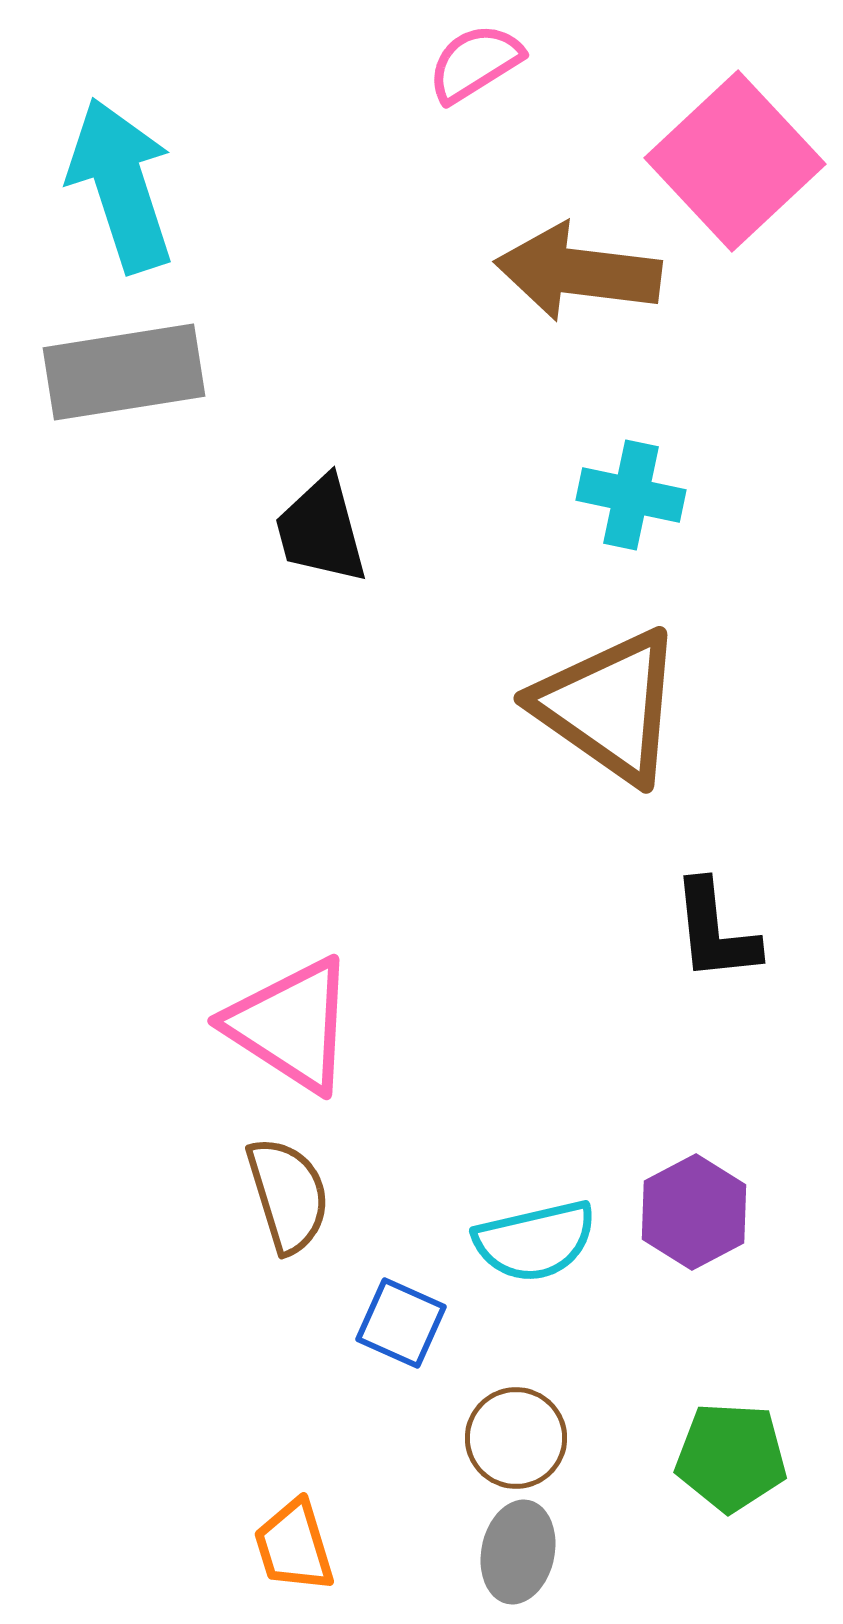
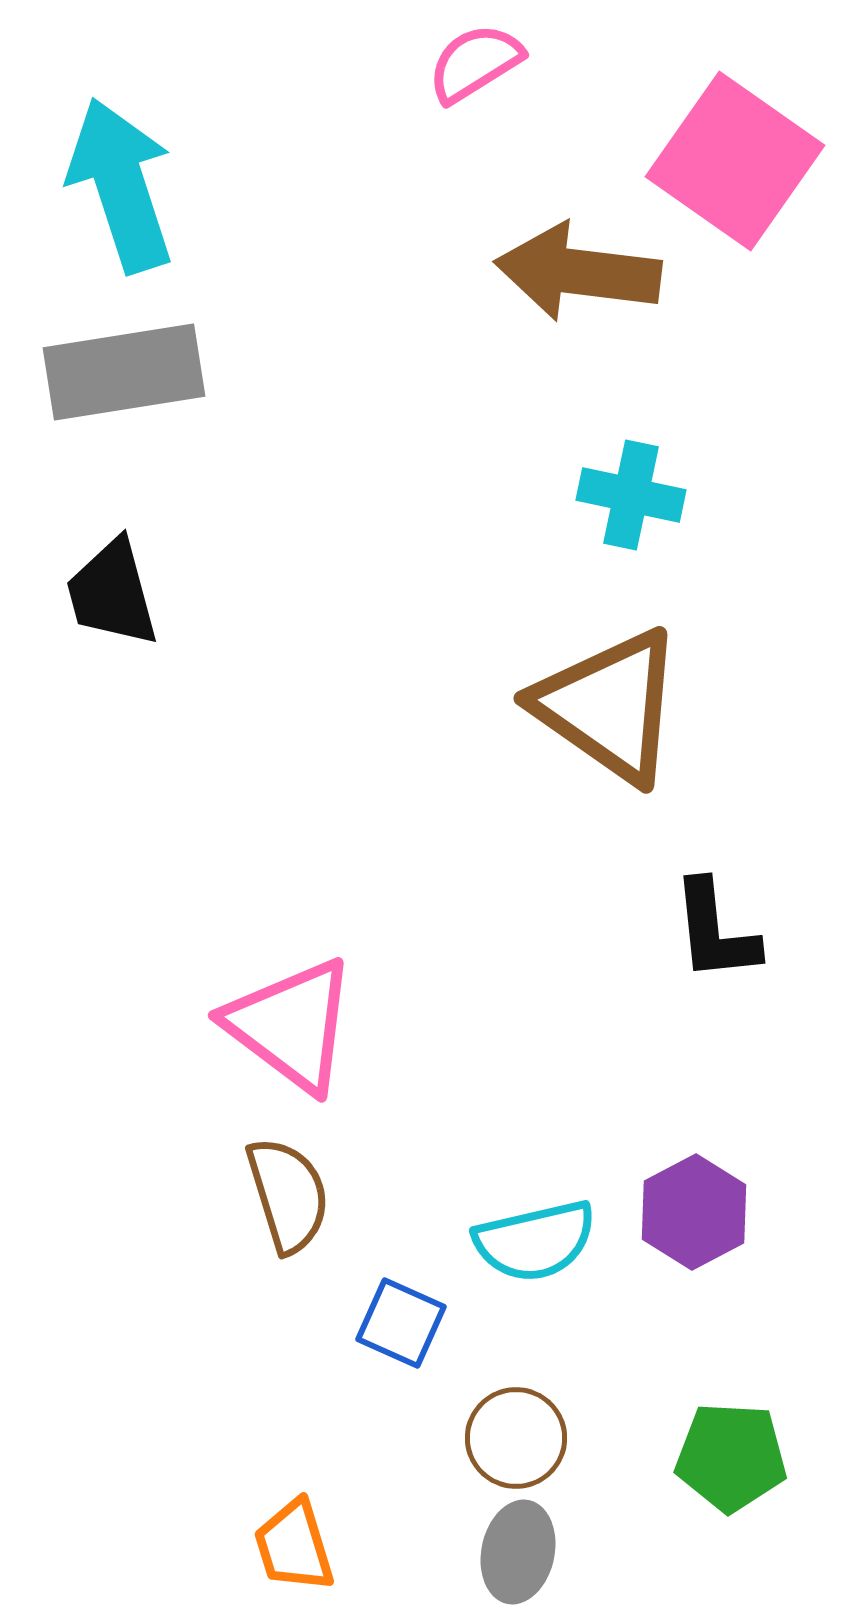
pink square: rotated 12 degrees counterclockwise
black trapezoid: moved 209 px left, 63 px down
pink triangle: rotated 4 degrees clockwise
